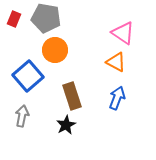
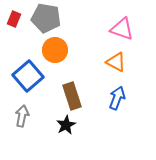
pink triangle: moved 1 px left, 4 px up; rotated 15 degrees counterclockwise
